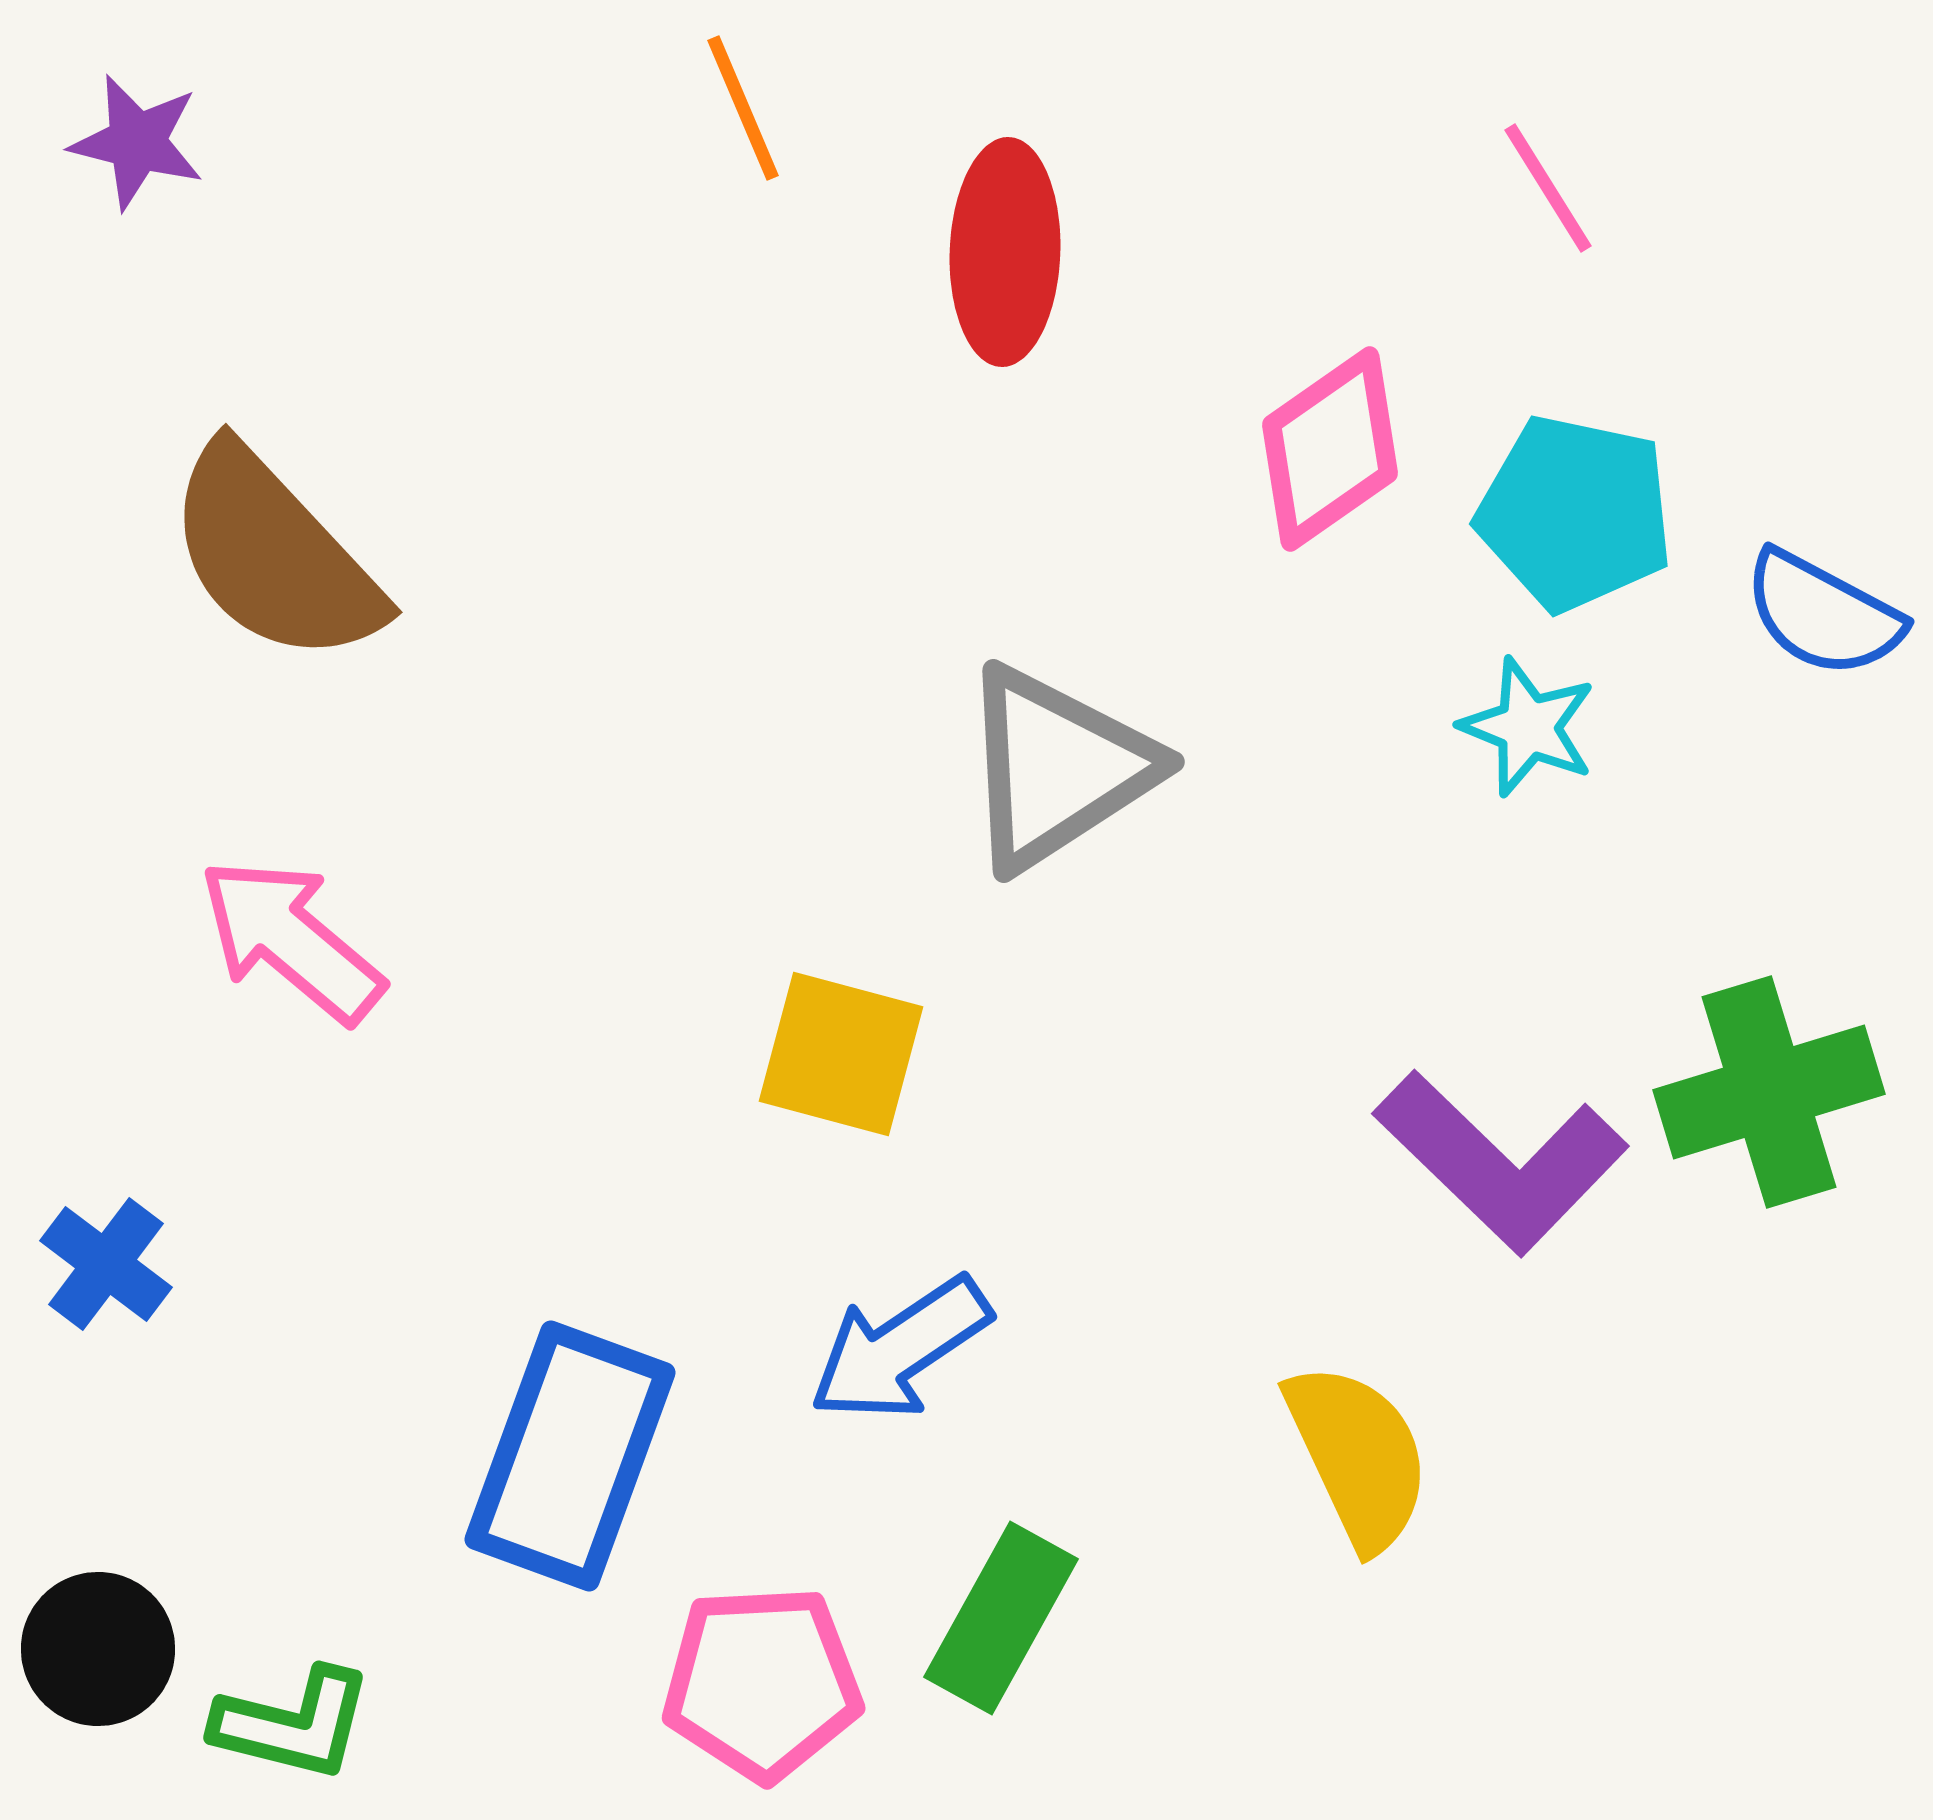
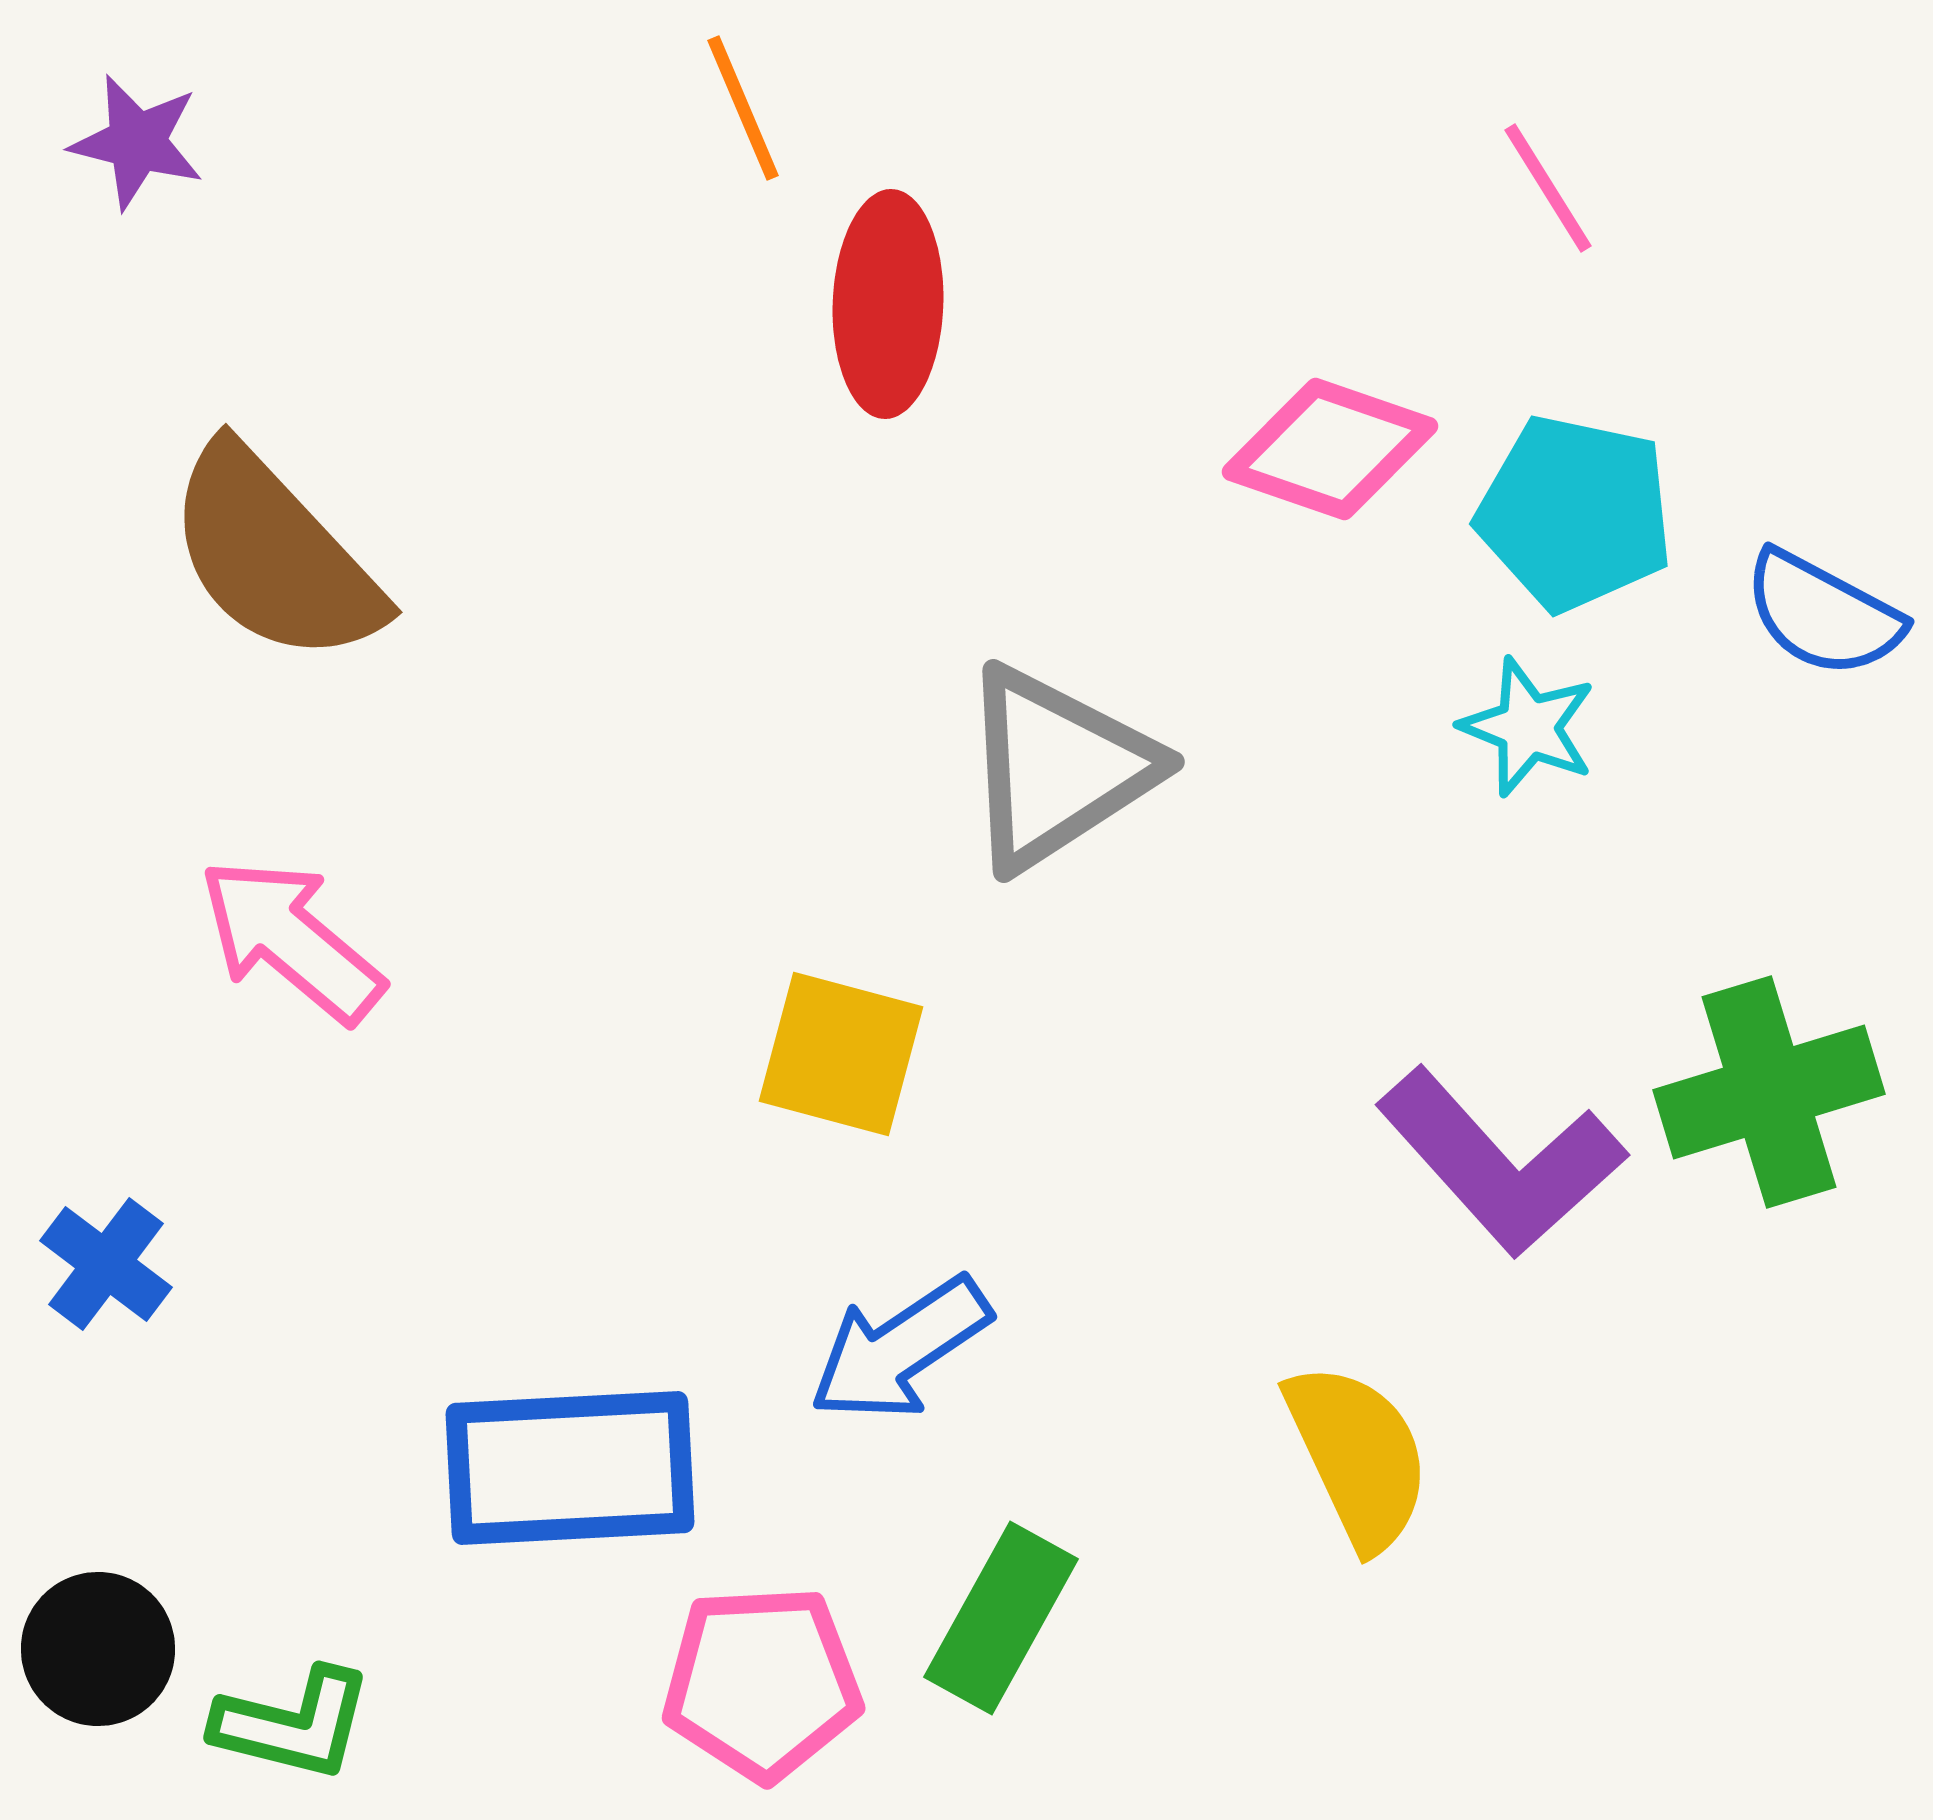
red ellipse: moved 117 px left, 52 px down
pink diamond: rotated 54 degrees clockwise
purple L-shape: rotated 4 degrees clockwise
blue rectangle: moved 12 px down; rotated 67 degrees clockwise
